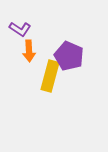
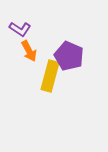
orange arrow: rotated 25 degrees counterclockwise
